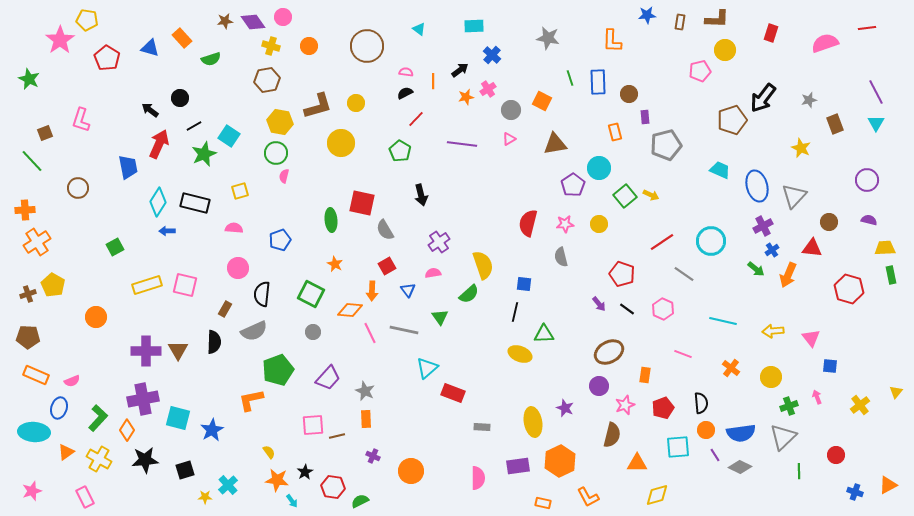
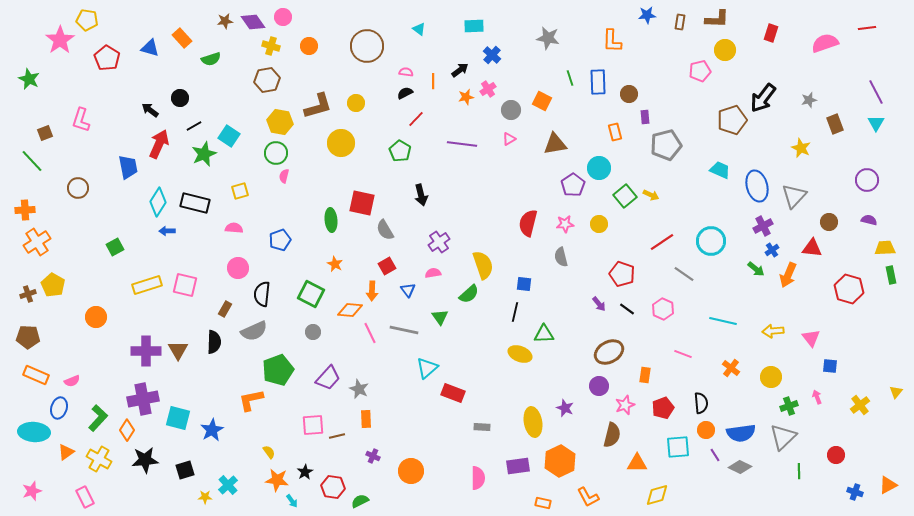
gray star at (365, 391): moved 6 px left, 2 px up
